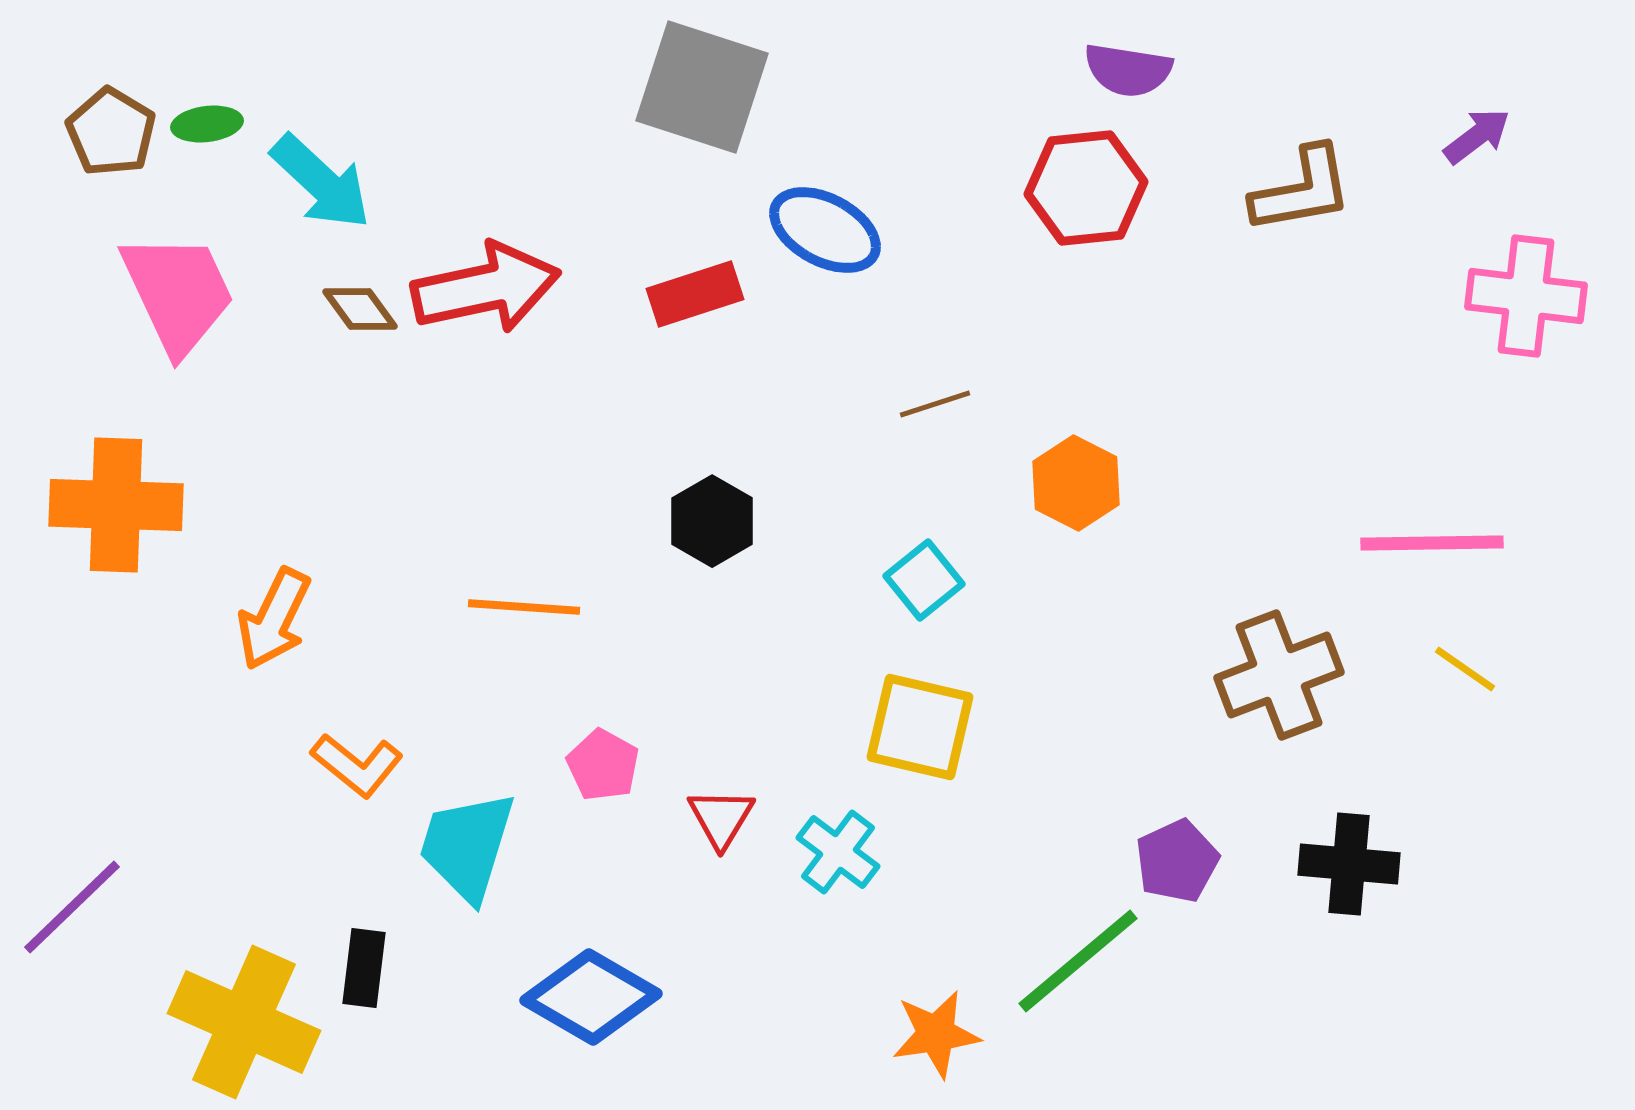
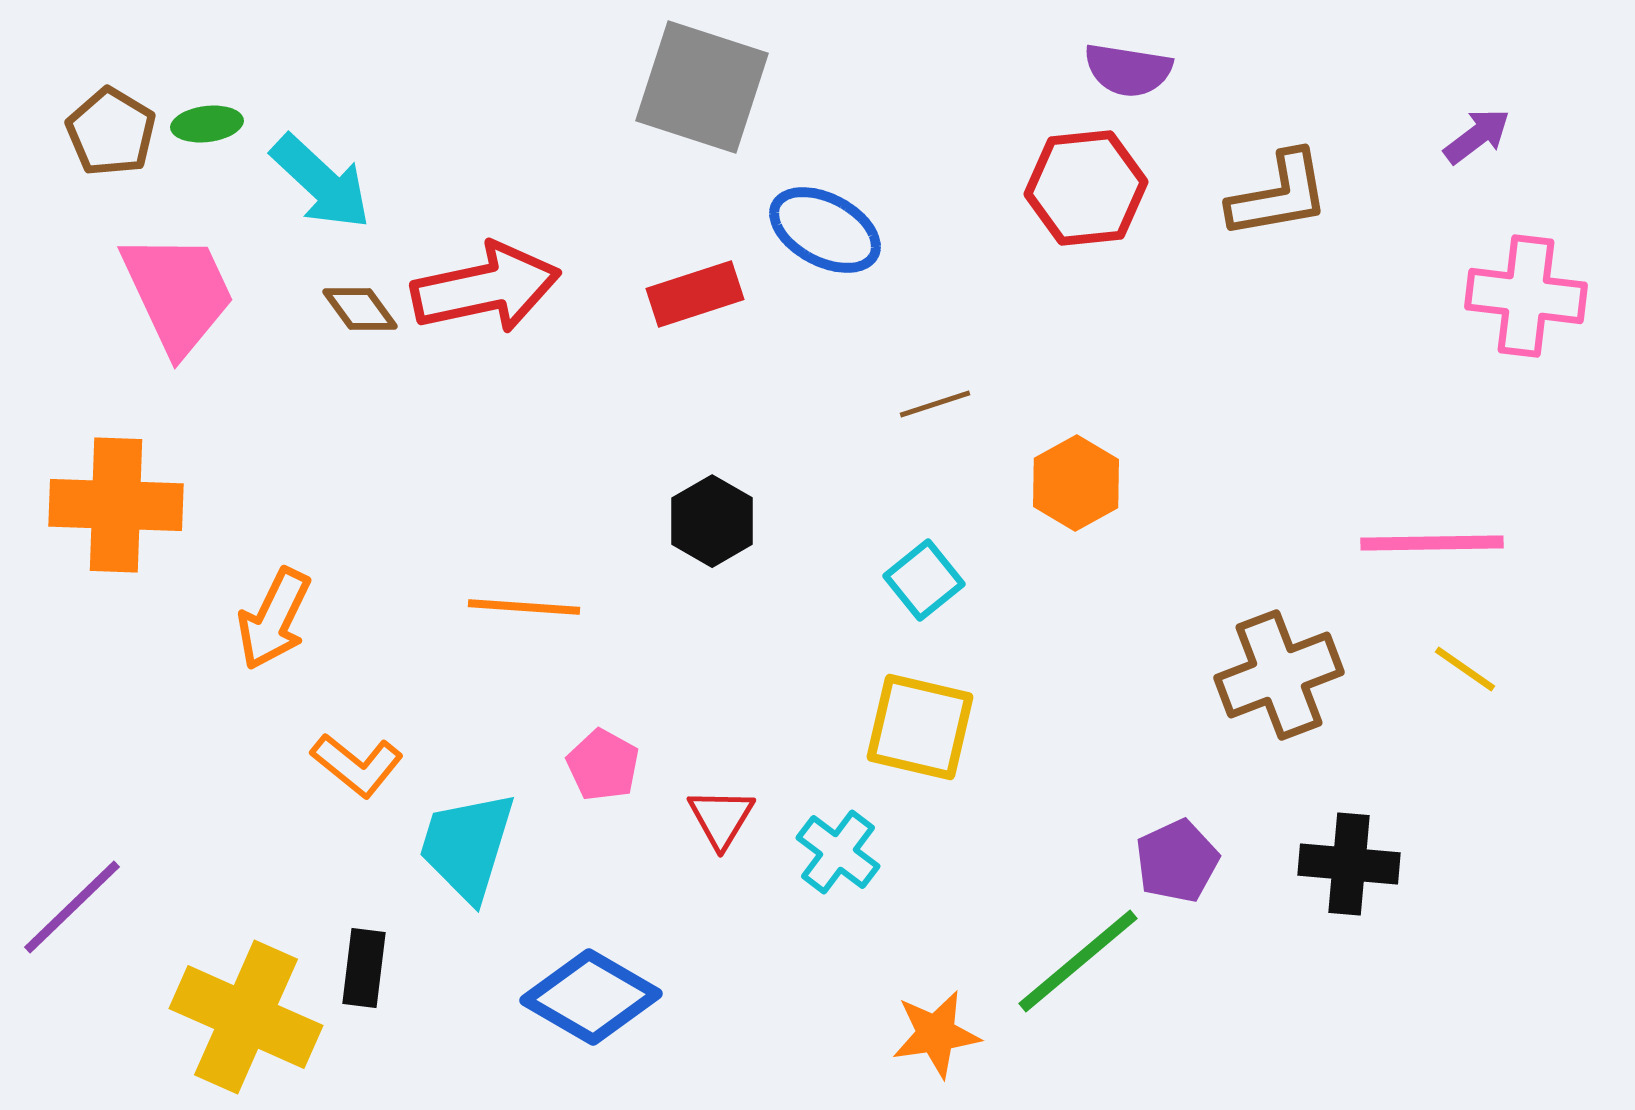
brown L-shape: moved 23 px left, 5 px down
orange hexagon: rotated 4 degrees clockwise
yellow cross: moved 2 px right, 5 px up
